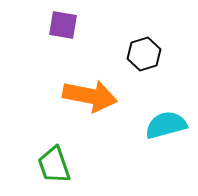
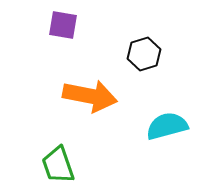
cyan semicircle: moved 1 px right, 1 px down
green trapezoid: moved 4 px right
